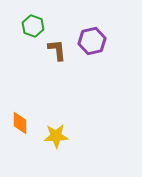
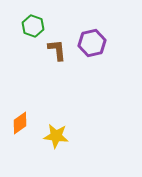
purple hexagon: moved 2 px down
orange diamond: rotated 55 degrees clockwise
yellow star: rotated 10 degrees clockwise
